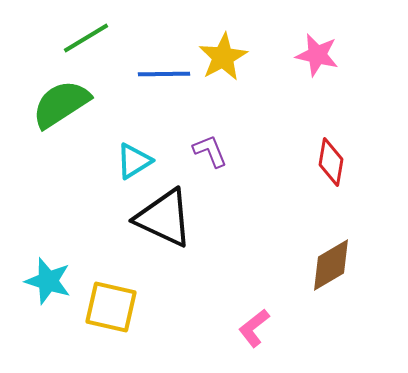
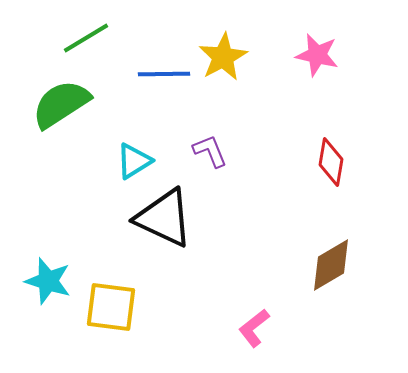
yellow square: rotated 6 degrees counterclockwise
